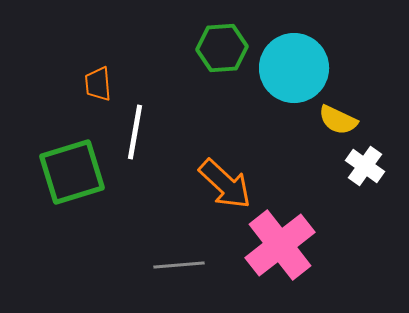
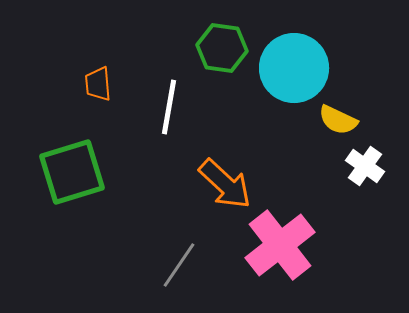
green hexagon: rotated 12 degrees clockwise
white line: moved 34 px right, 25 px up
gray line: rotated 51 degrees counterclockwise
